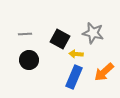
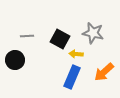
gray line: moved 2 px right, 2 px down
black circle: moved 14 px left
blue rectangle: moved 2 px left
